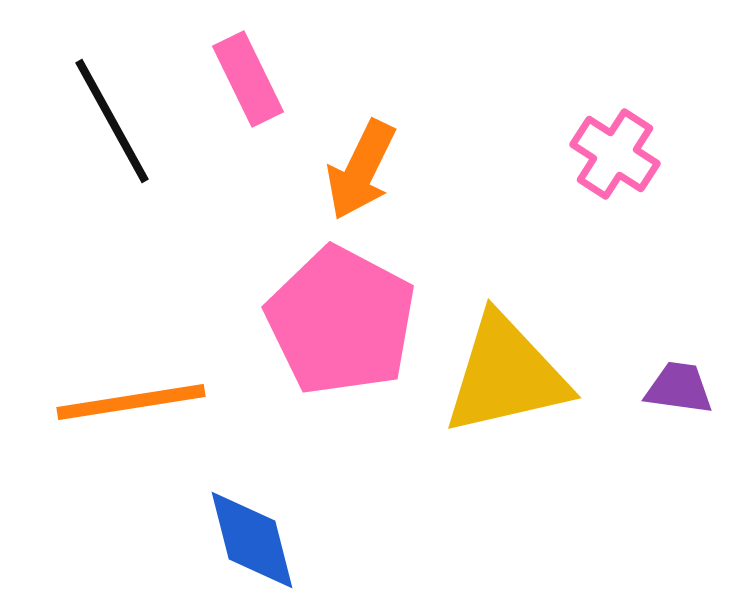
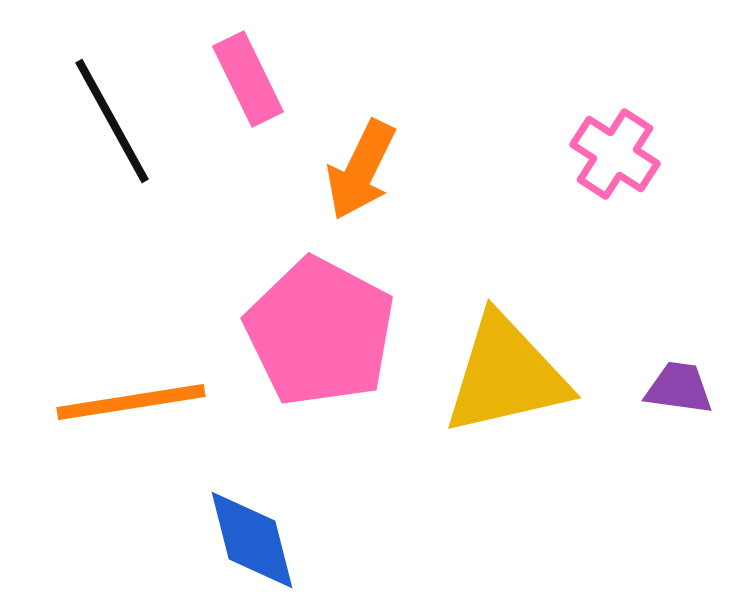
pink pentagon: moved 21 px left, 11 px down
